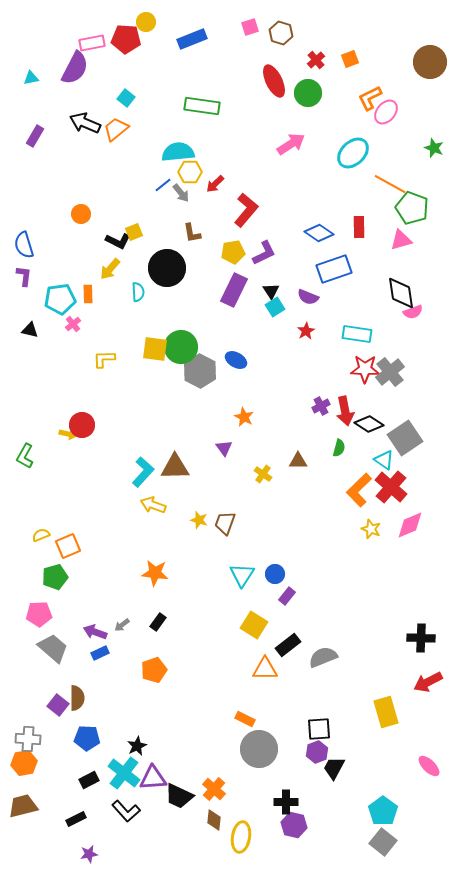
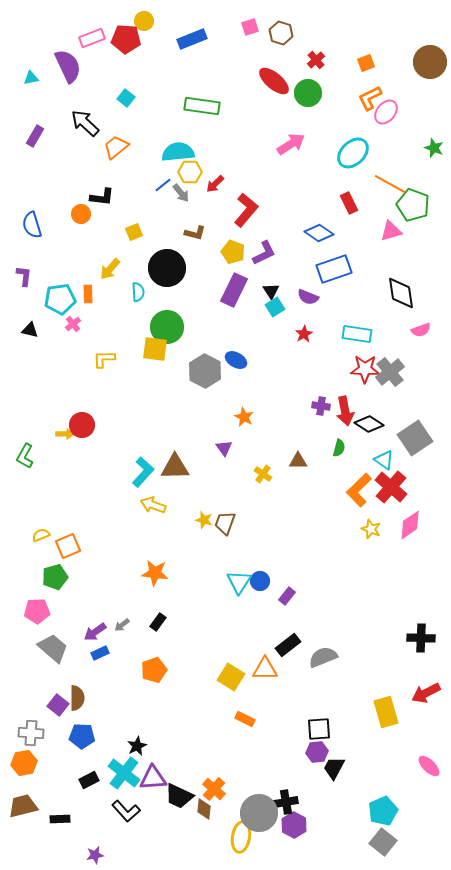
yellow circle at (146, 22): moved 2 px left, 1 px up
pink rectangle at (92, 43): moved 5 px up; rotated 10 degrees counterclockwise
orange square at (350, 59): moved 16 px right, 4 px down
purple semicircle at (75, 68): moved 7 px left, 2 px up; rotated 52 degrees counterclockwise
red ellipse at (274, 81): rotated 24 degrees counterclockwise
black arrow at (85, 123): rotated 20 degrees clockwise
orange trapezoid at (116, 129): moved 18 px down
green pentagon at (412, 208): moved 1 px right, 3 px up
red rectangle at (359, 227): moved 10 px left, 24 px up; rotated 25 degrees counterclockwise
brown L-shape at (192, 233): moved 3 px right; rotated 65 degrees counterclockwise
pink triangle at (401, 240): moved 10 px left, 9 px up
black L-shape at (118, 241): moved 16 px left, 44 px up; rotated 20 degrees counterclockwise
blue semicircle at (24, 245): moved 8 px right, 20 px up
yellow pentagon at (233, 252): rotated 30 degrees clockwise
pink semicircle at (413, 312): moved 8 px right, 18 px down
red star at (306, 331): moved 2 px left, 3 px down
green circle at (181, 347): moved 14 px left, 20 px up
gray hexagon at (200, 371): moved 5 px right
purple cross at (321, 406): rotated 36 degrees clockwise
yellow arrow at (68, 434): moved 3 px left; rotated 12 degrees counterclockwise
gray square at (405, 438): moved 10 px right
yellow star at (199, 520): moved 5 px right
pink diamond at (410, 525): rotated 12 degrees counterclockwise
blue circle at (275, 574): moved 15 px left, 7 px down
cyan triangle at (242, 575): moved 3 px left, 7 px down
pink pentagon at (39, 614): moved 2 px left, 3 px up
yellow square at (254, 625): moved 23 px left, 52 px down
purple arrow at (95, 632): rotated 55 degrees counterclockwise
red arrow at (428, 682): moved 2 px left, 11 px down
blue pentagon at (87, 738): moved 5 px left, 2 px up
gray cross at (28, 739): moved 3 px right, 6 px up
gray circle at (259, 749): moved 64 px down
purple hexagon at (317, 752): rotated 15 degrees clockwise
black cross at (286, 802): rotated 10 degrees counterclockwise
cyan pentagon at (383, 811): rotated 12 degrees clockwise
black rectangle at (76, 819): moved 16 px left; rotated 24 degrees clockwise
brown diamond at (214, 820): moved 10 px left, 11 px up
purple hexagon at (294, 825): rotated 15 degrees clockwise
purple star at (89, 854): moved 6 px right, 1 px down
